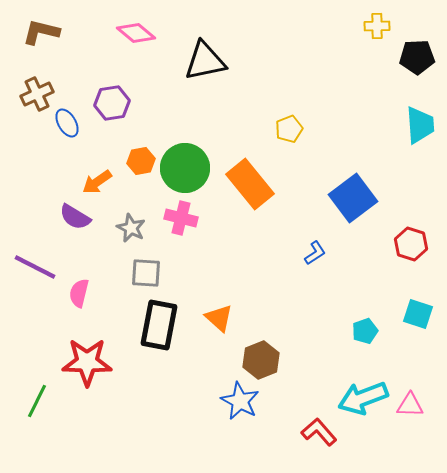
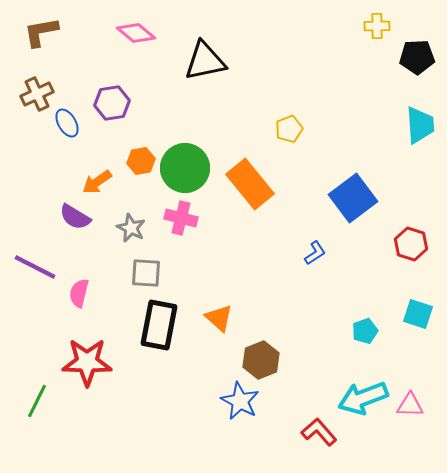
brown L-shape: rotated 24 degrees counterclockwise
